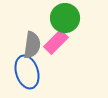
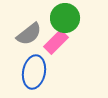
gray semicircle: moved 3 px left, 11 px up; rotated 44 degrees clockwise
blue ellipse: moved 7 px right; rotated 28 degrees clockwise
